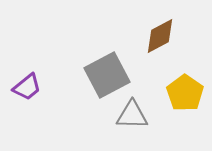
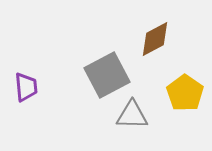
brown diamond: moved 5 px left, 3 px down
purple trapezoid: moved 1 px left; rotated 56 degrees counterclockwise
